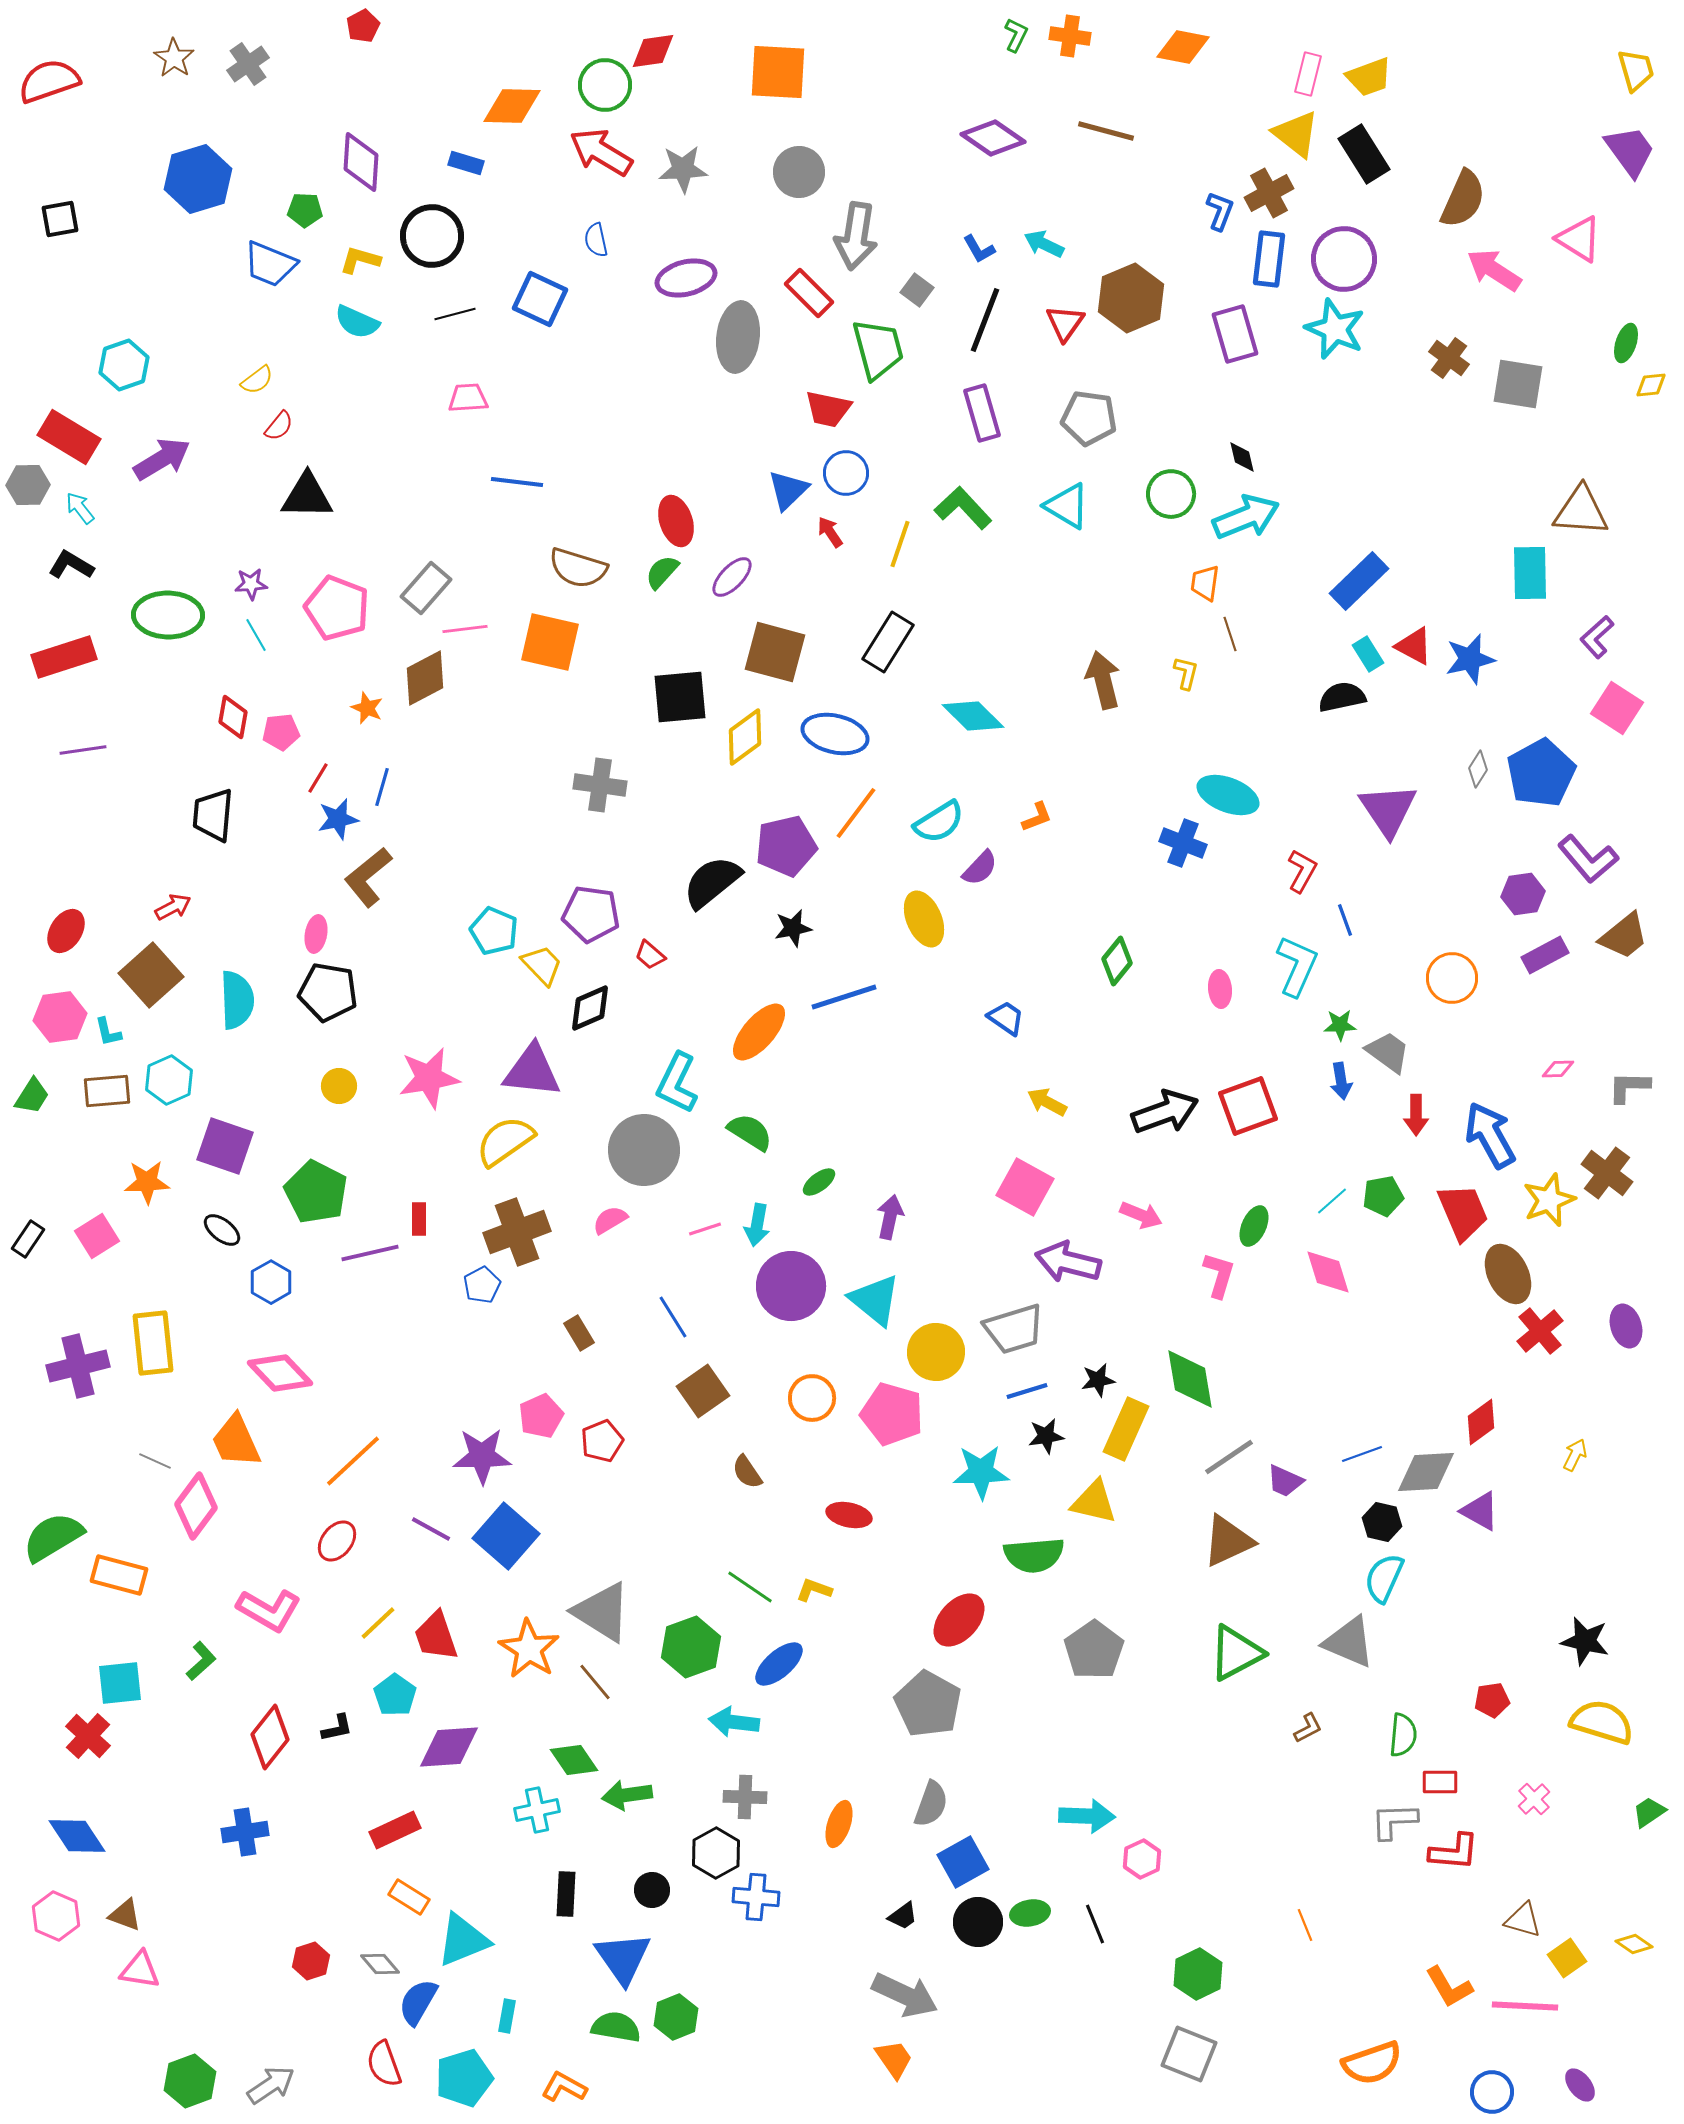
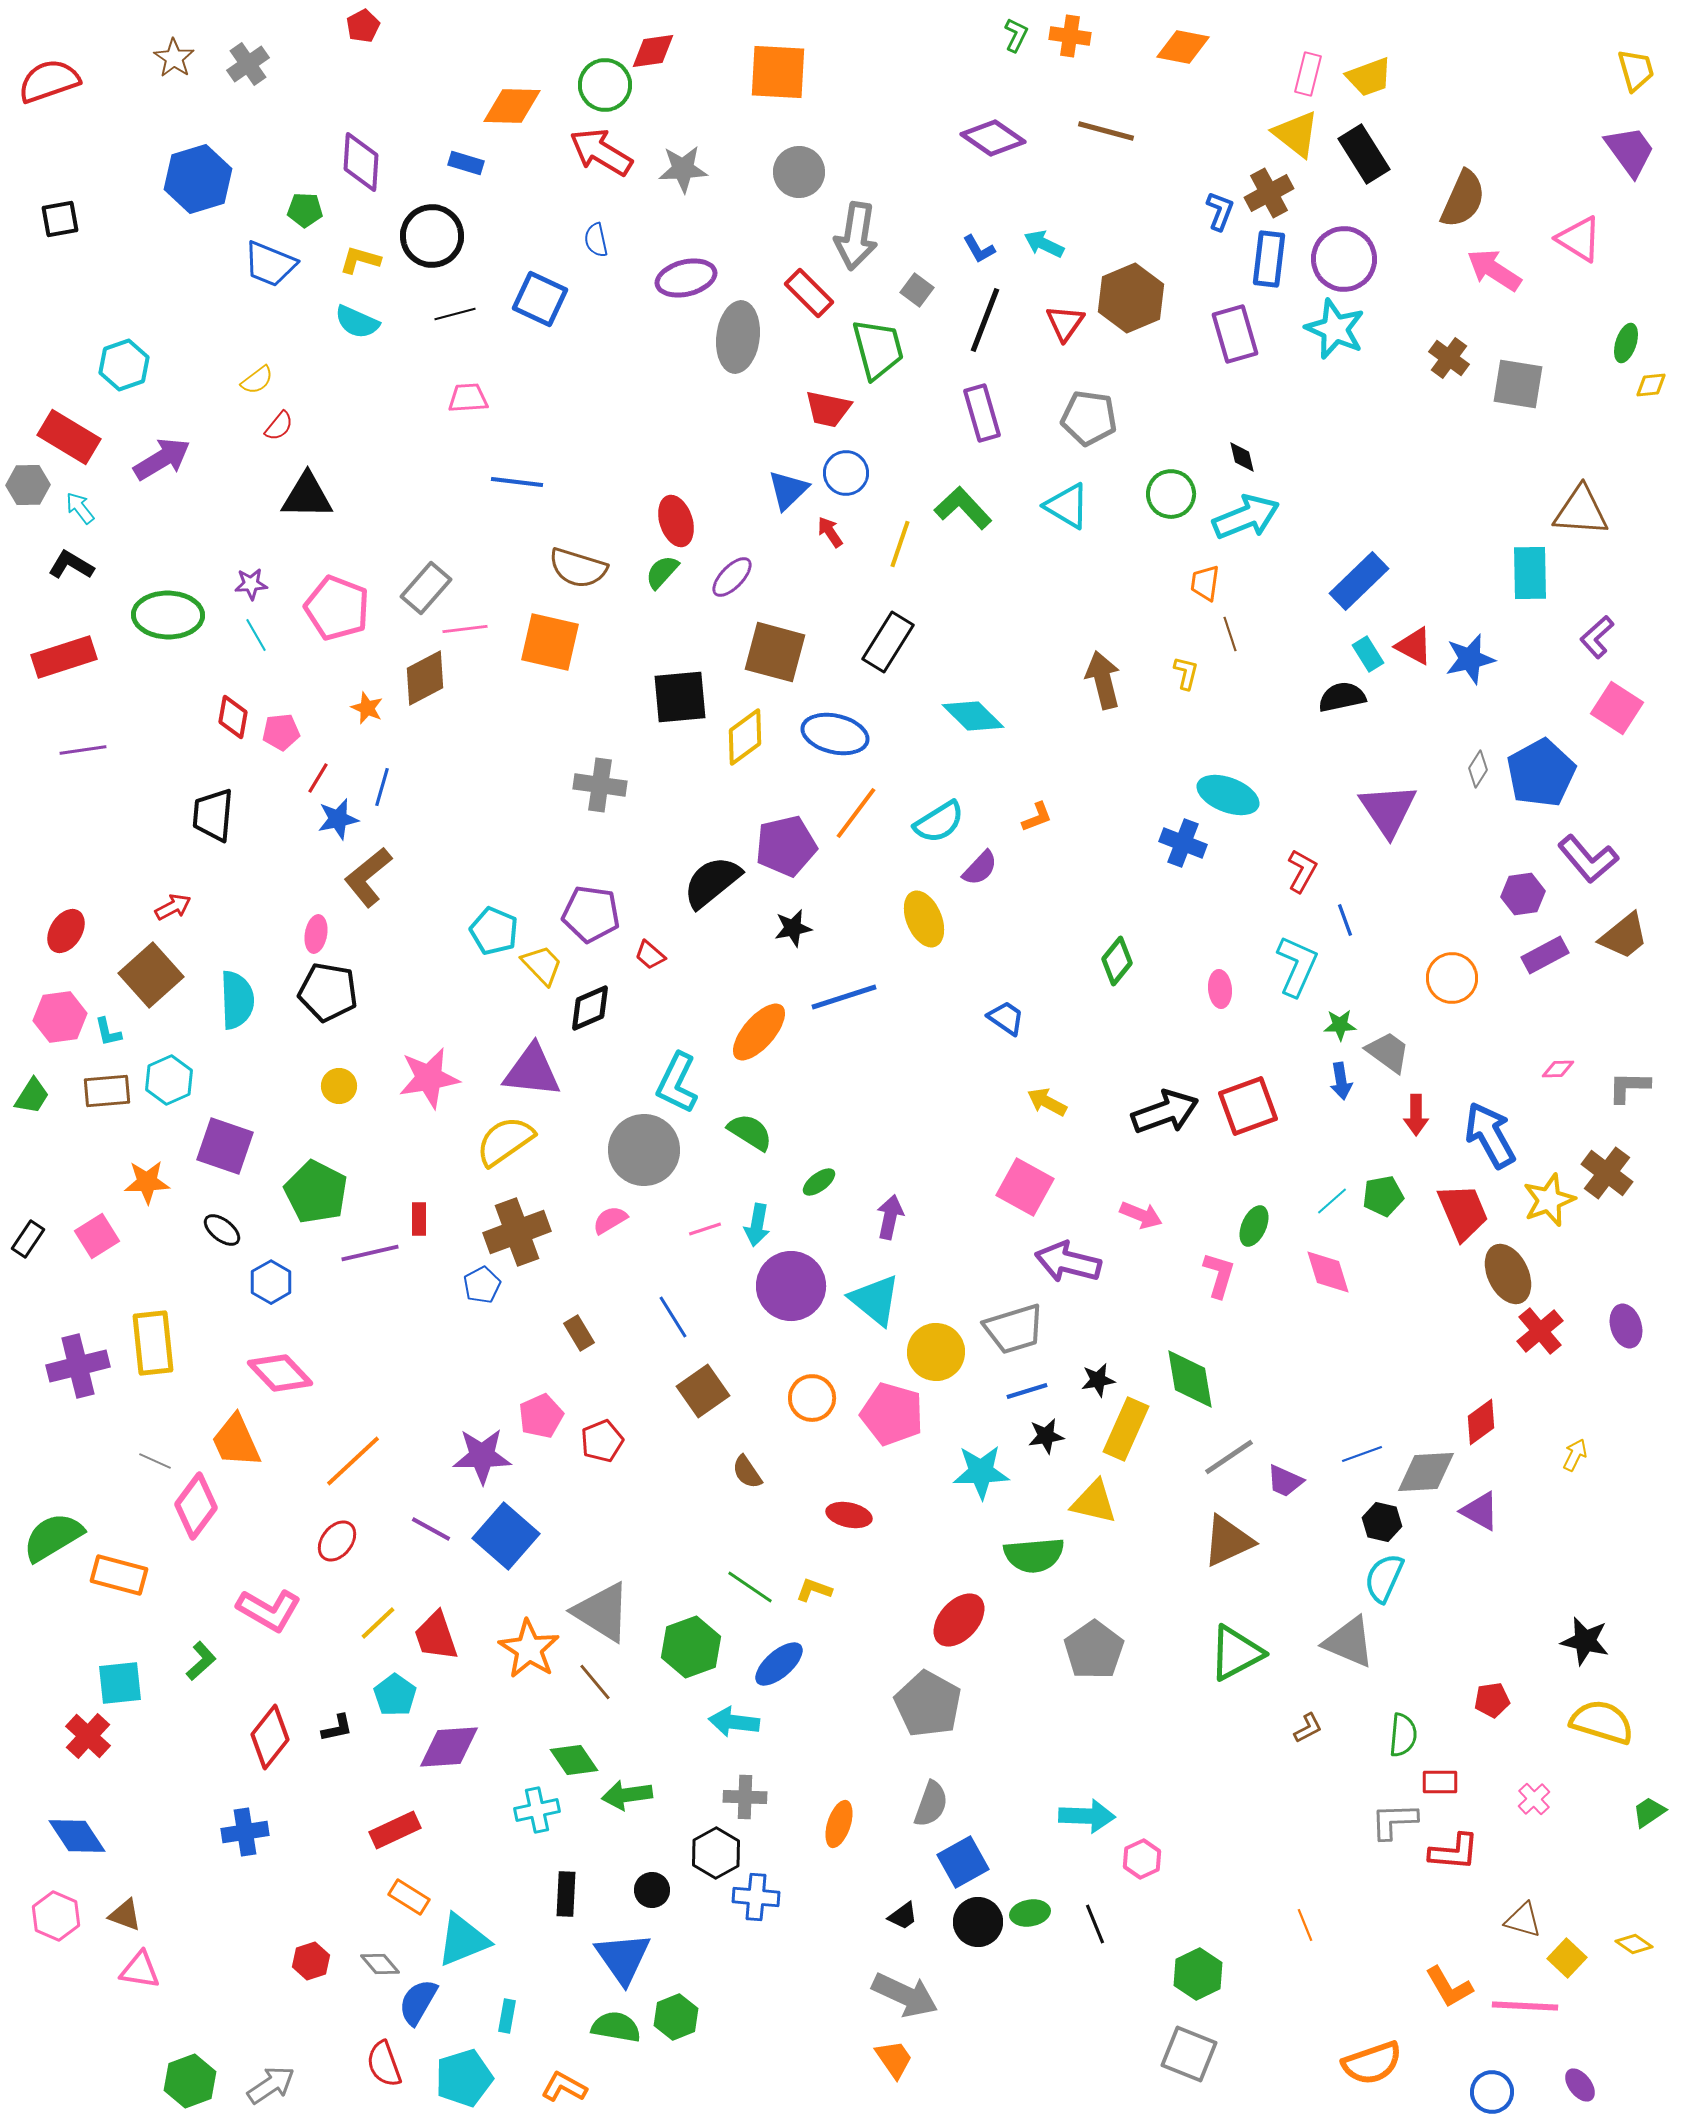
yellow square at (1567, 1958): rotated 12 degrees counterclockwise
